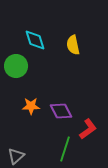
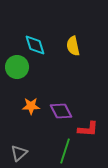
cyan diamond: moved 5 px down
yellow semicircle: moved 1 px down
green circle: moved 1 px right, 1 px down
red L-shape: rotated 40 degrees clockwise
green line: moved 2 px down
gray triangle: moved 3 px right, 3 px up
